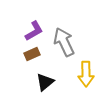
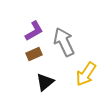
brown rectangle: moved 2 px right
yellow arrow: rotated 35 degrees clockwise
